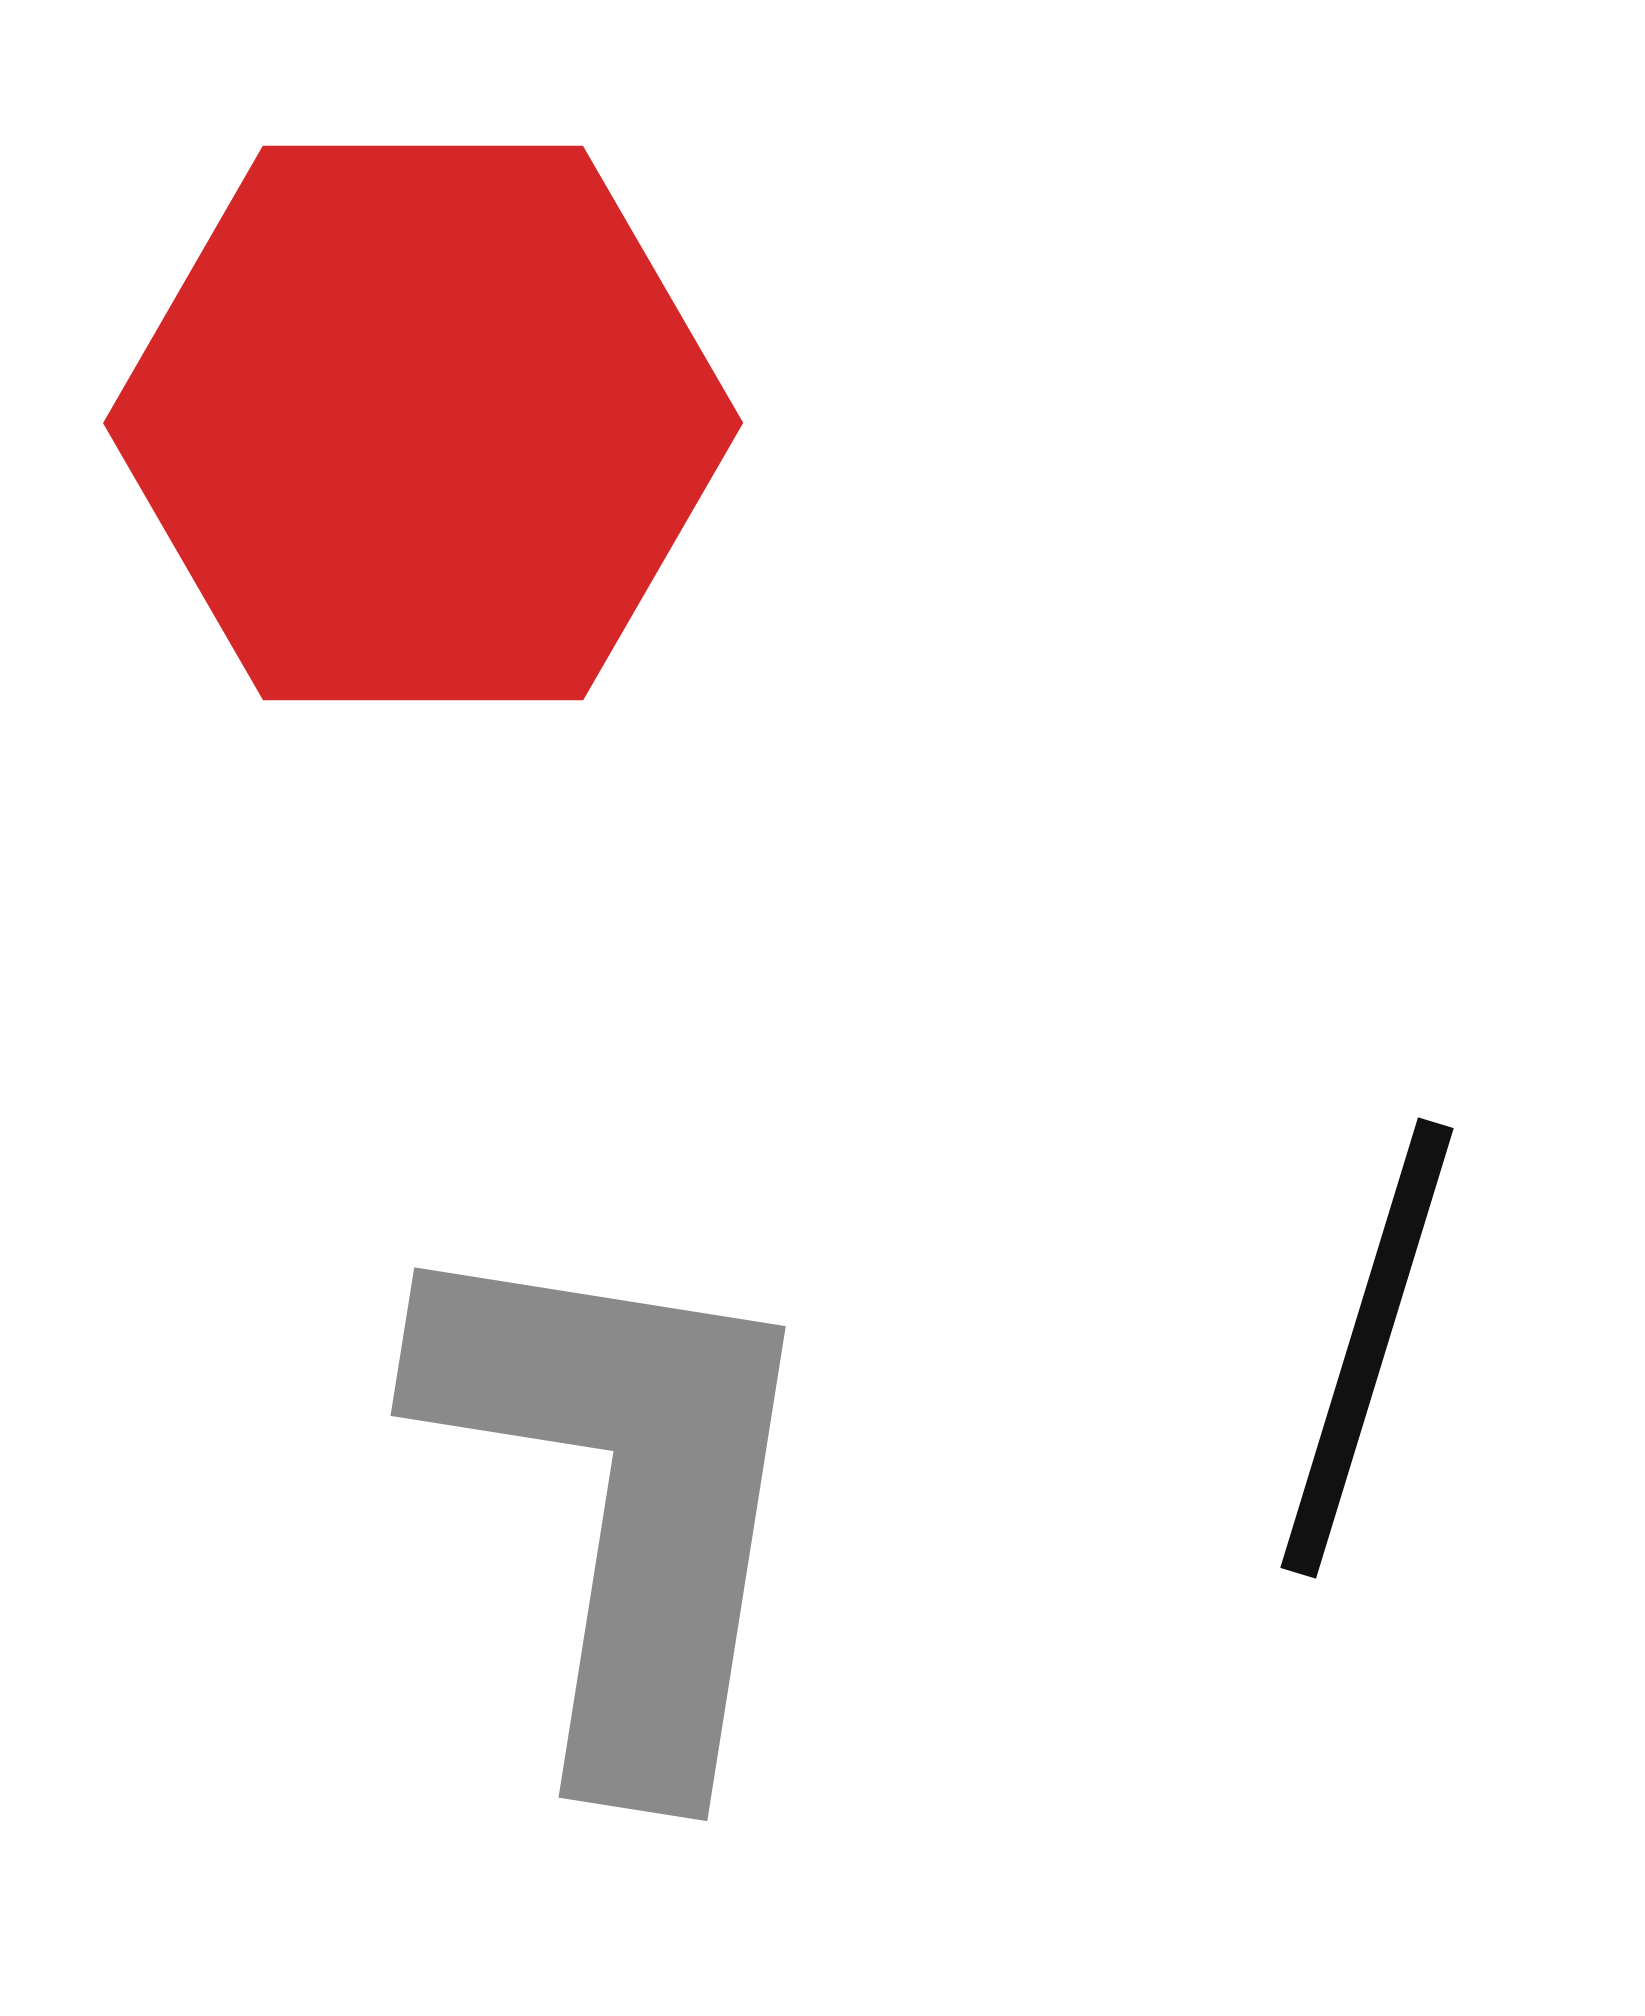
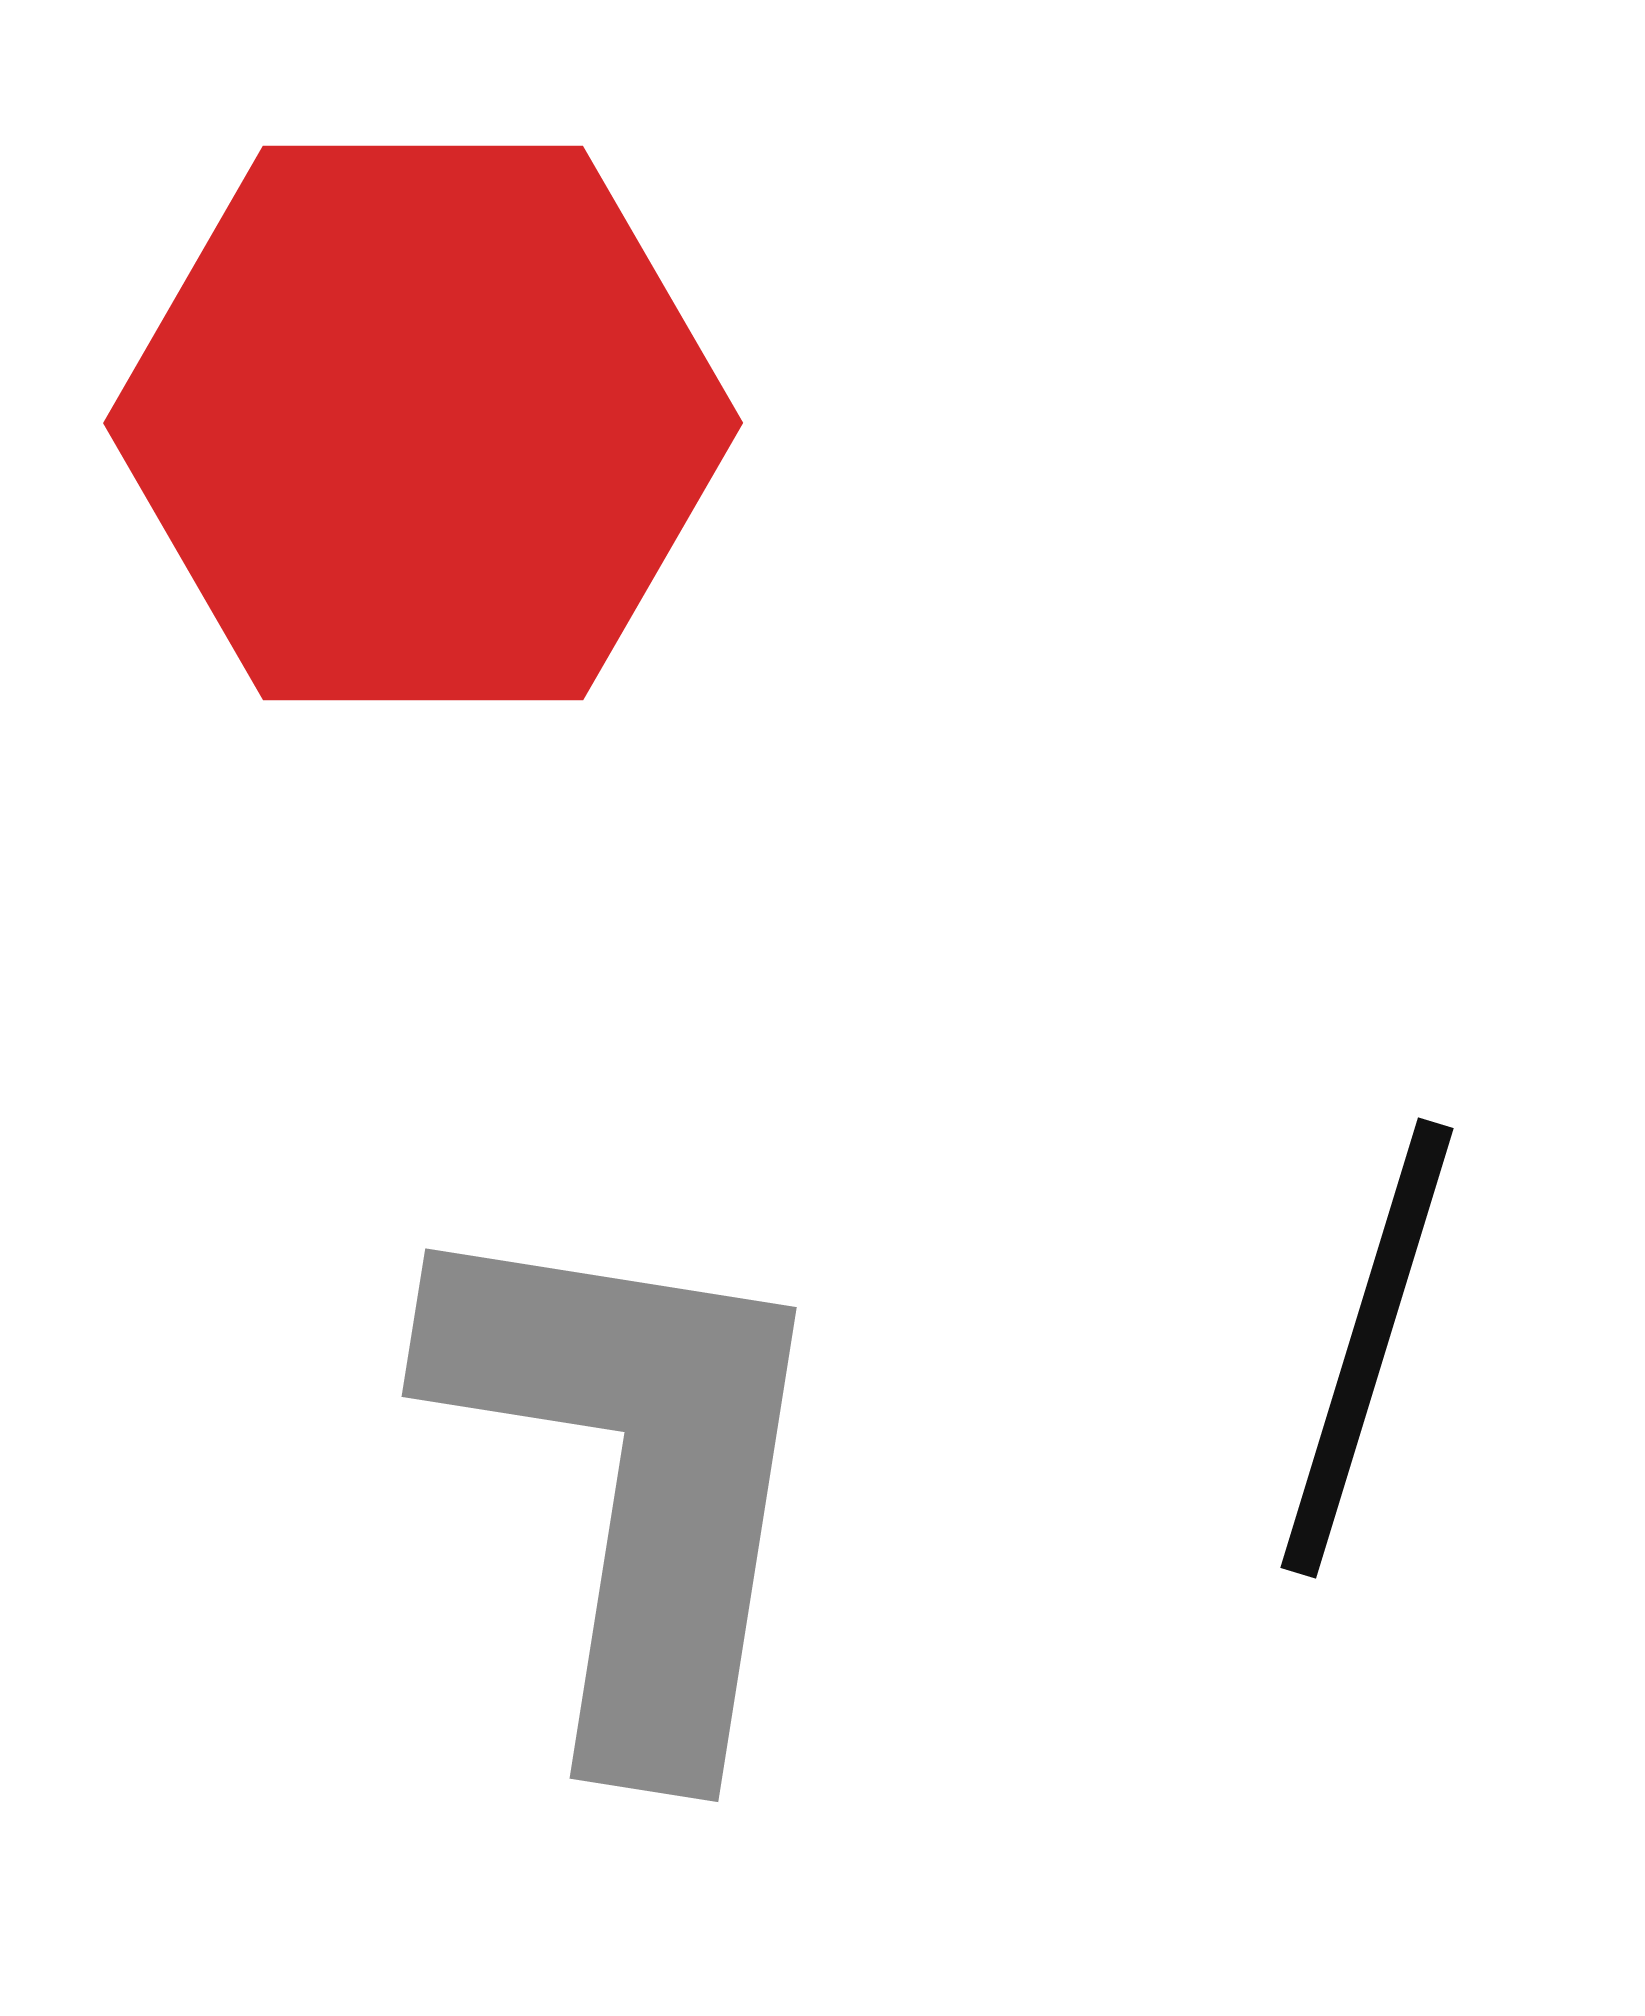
gray L-shape: moved 11 px right, 19 px up
